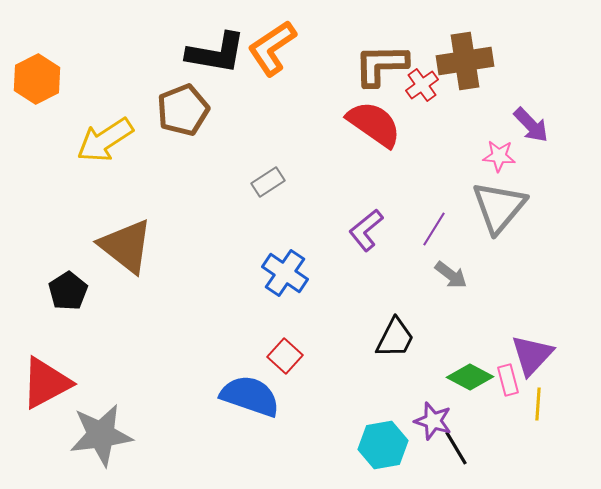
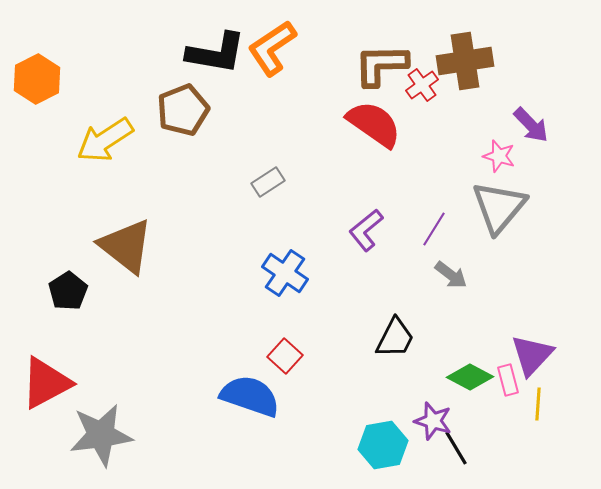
pink star: rotated 12 degrees clockwise
